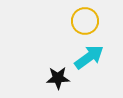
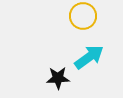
yellow circle: moved 2 px left, 5 px up
